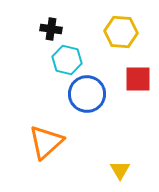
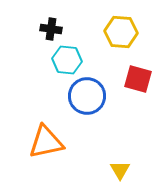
cyan hexagon: rotated 8 degrees counterclockwise
red square: rotated 16 degrees clockwise
blue circle: moved 2 px down
orange triangle: rotated 30 degrees clockwise
